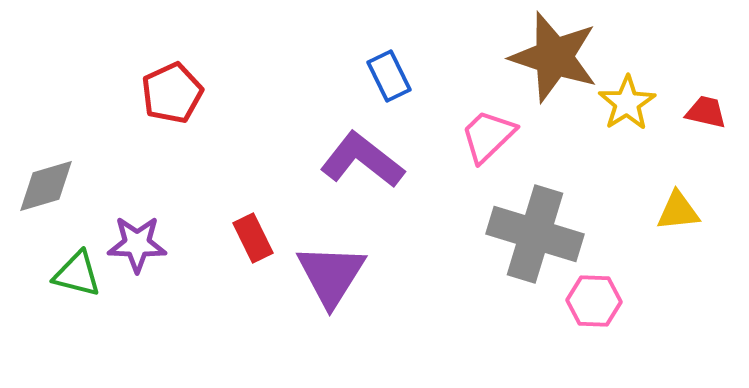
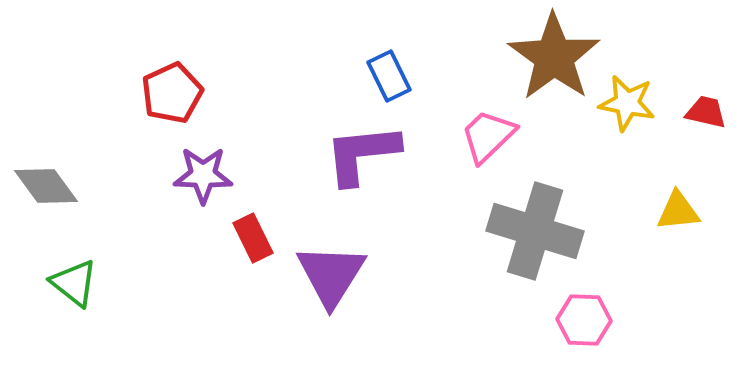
brown star: rotated 18 degrees clockwise
yellow star: rotated 28 degrees counterclockwise
purple L-shape: moved 6 px up; rotated 44 degrees counterclockwise
gray diamond: rotated 70 degrees clockwise
gray cross: moved 3 px up
purple star: moved 66 px right, 69 px up
green triangle: moved 3 px left, 9 px down; rotated 24 degrees clockwise
pink hexagon: moved 10 px left, 19 px down
